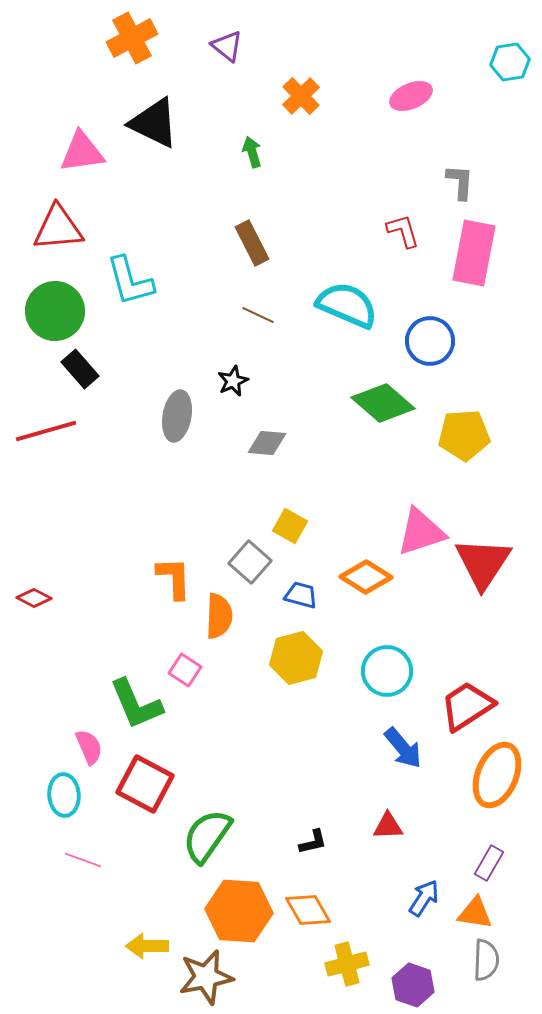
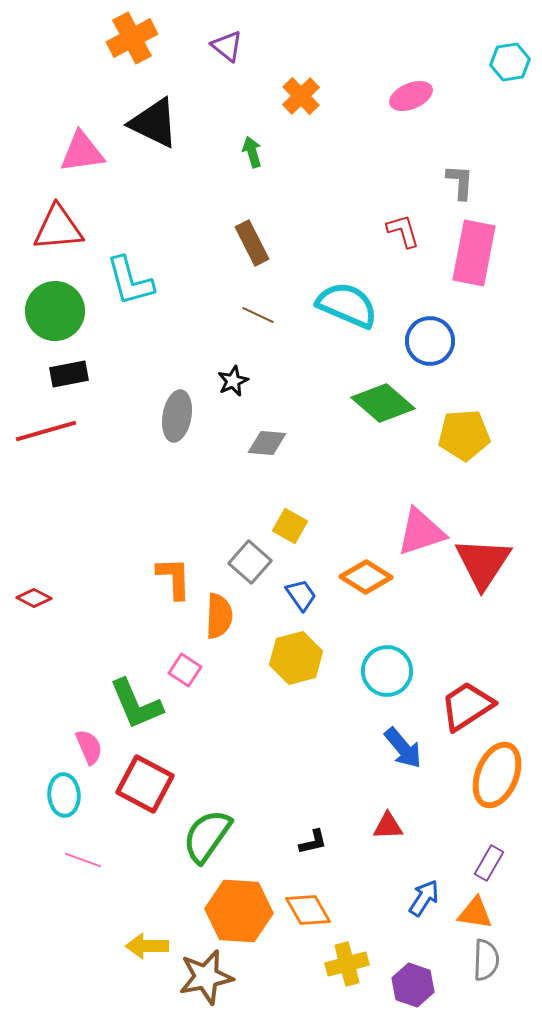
black rectangle at (80, 369): moved 11 px left, 5 px down; rotated 60 degrees counterclockwise
blue trapezoid at (301, 595): rotated 40 degrees clockwise
